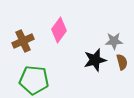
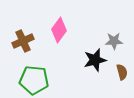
brown semicircle: moved 10 px down
